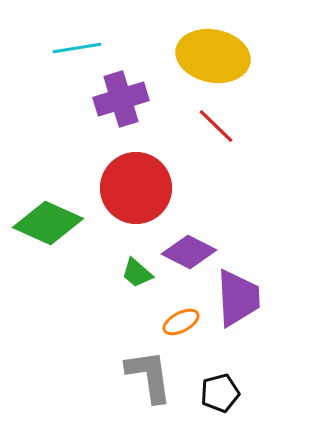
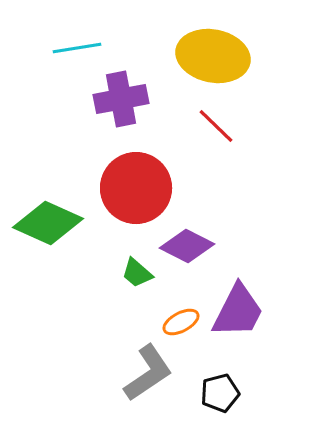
purple cross: rotated 6 degrees clockwise
purple diamond: moved 2 px left, 6 px up
purple trapezoid: moved 13 px down; rotated 30 degrees clockwise
gray L-shape: moved 1 px left, 3 px up; rotated 64 degrees clockwise
